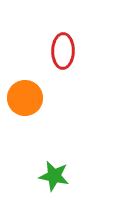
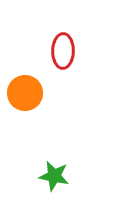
orange circle: moved 5 px up
